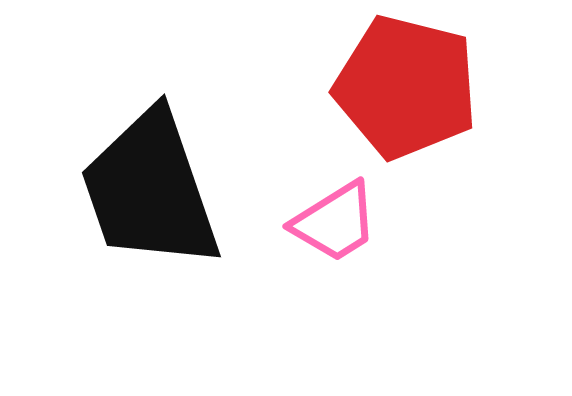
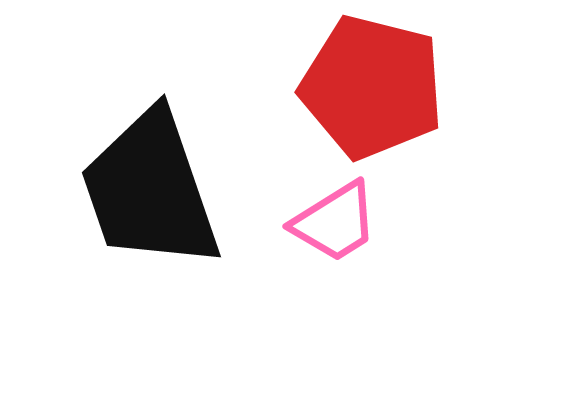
red pentagon: moved 34 px left
